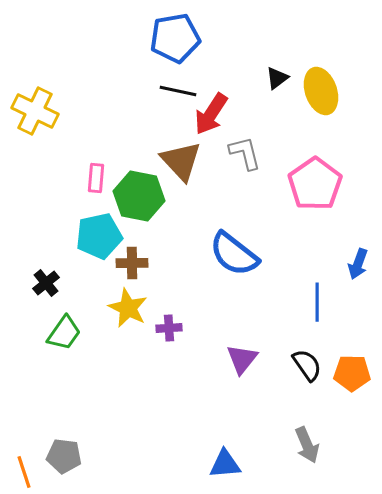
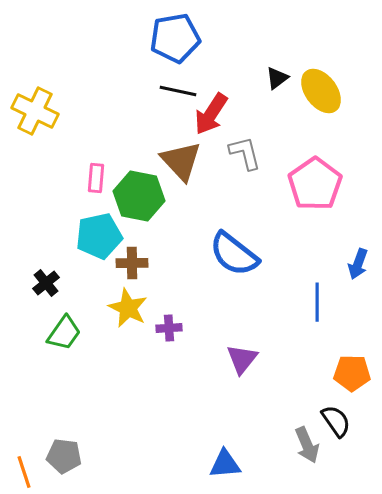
yellow ellipse: rotated 18 degrees counterclockwise
black semicircle: moved 29 px right, 56 px down
